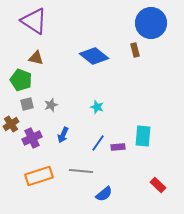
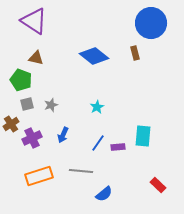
brown rectangle: moved 3 px down
cyan star: rotated 24 degrees clockwise
